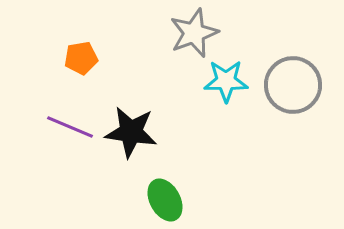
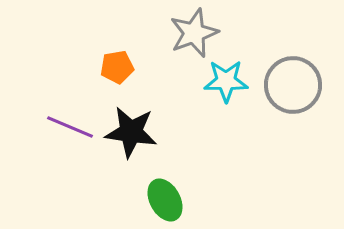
orange pentagon: moved 36 px right, 9 px down
